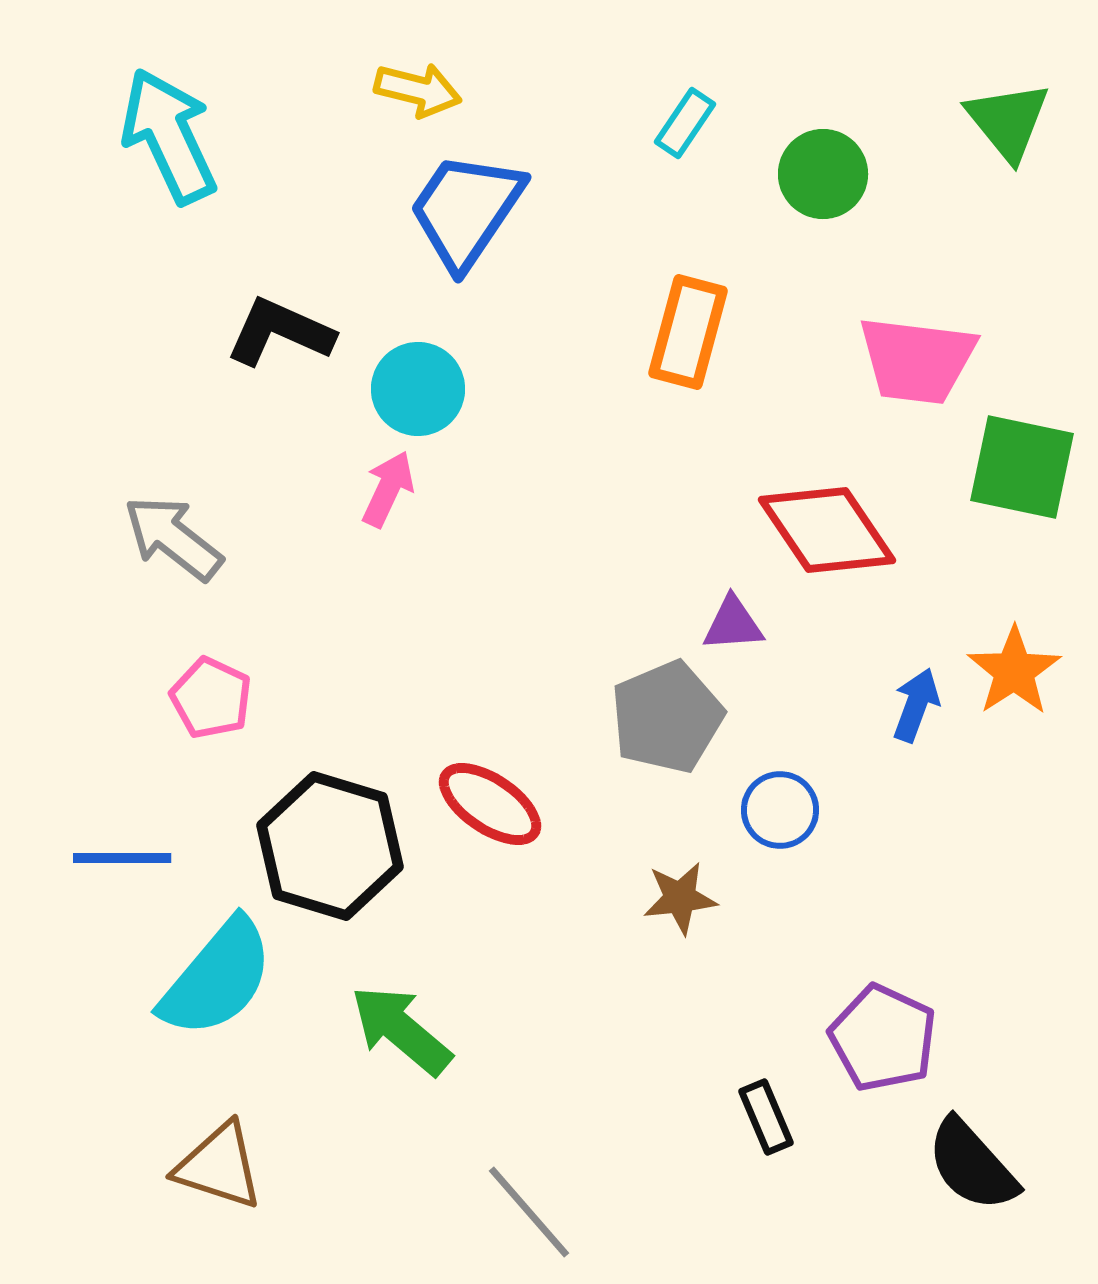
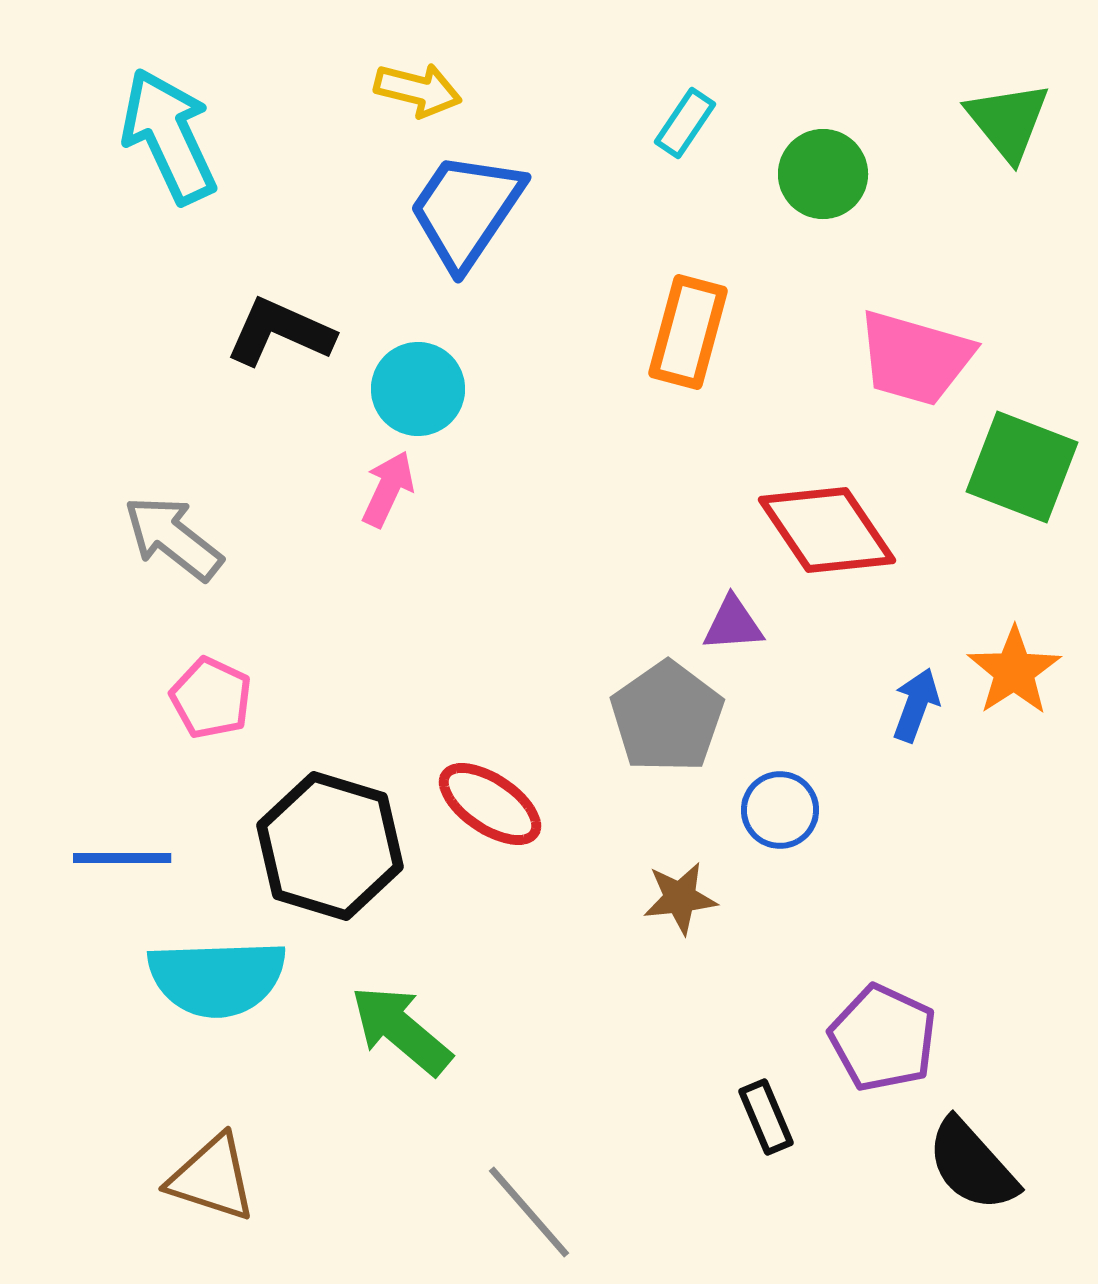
pink trapezoid: moved 2 px left, 2 px up; rotated 9 degrees clockwise
green square: rotated 9 degrees clockwise
gray pentagon: rotated 12 degrees counterclockwise
cyan semicircle: rotated 48 degrees clockwise
brown triangle: moved 7 px left, 12 px down
